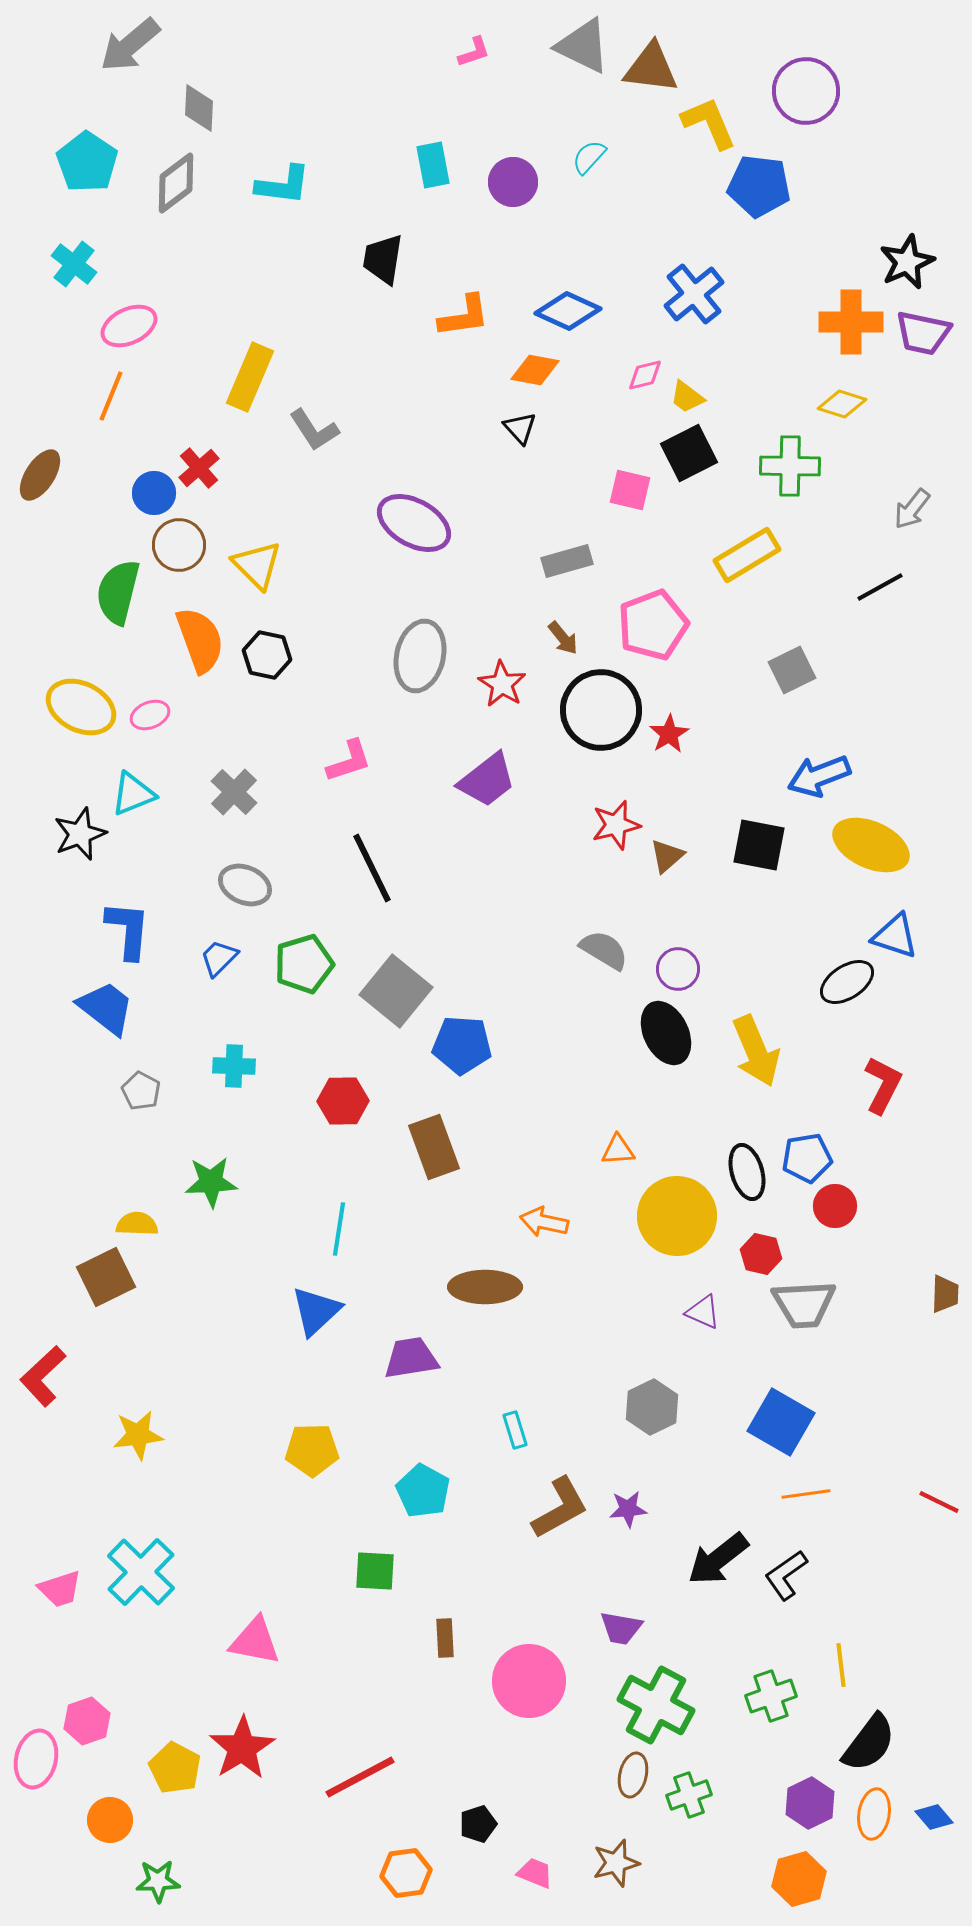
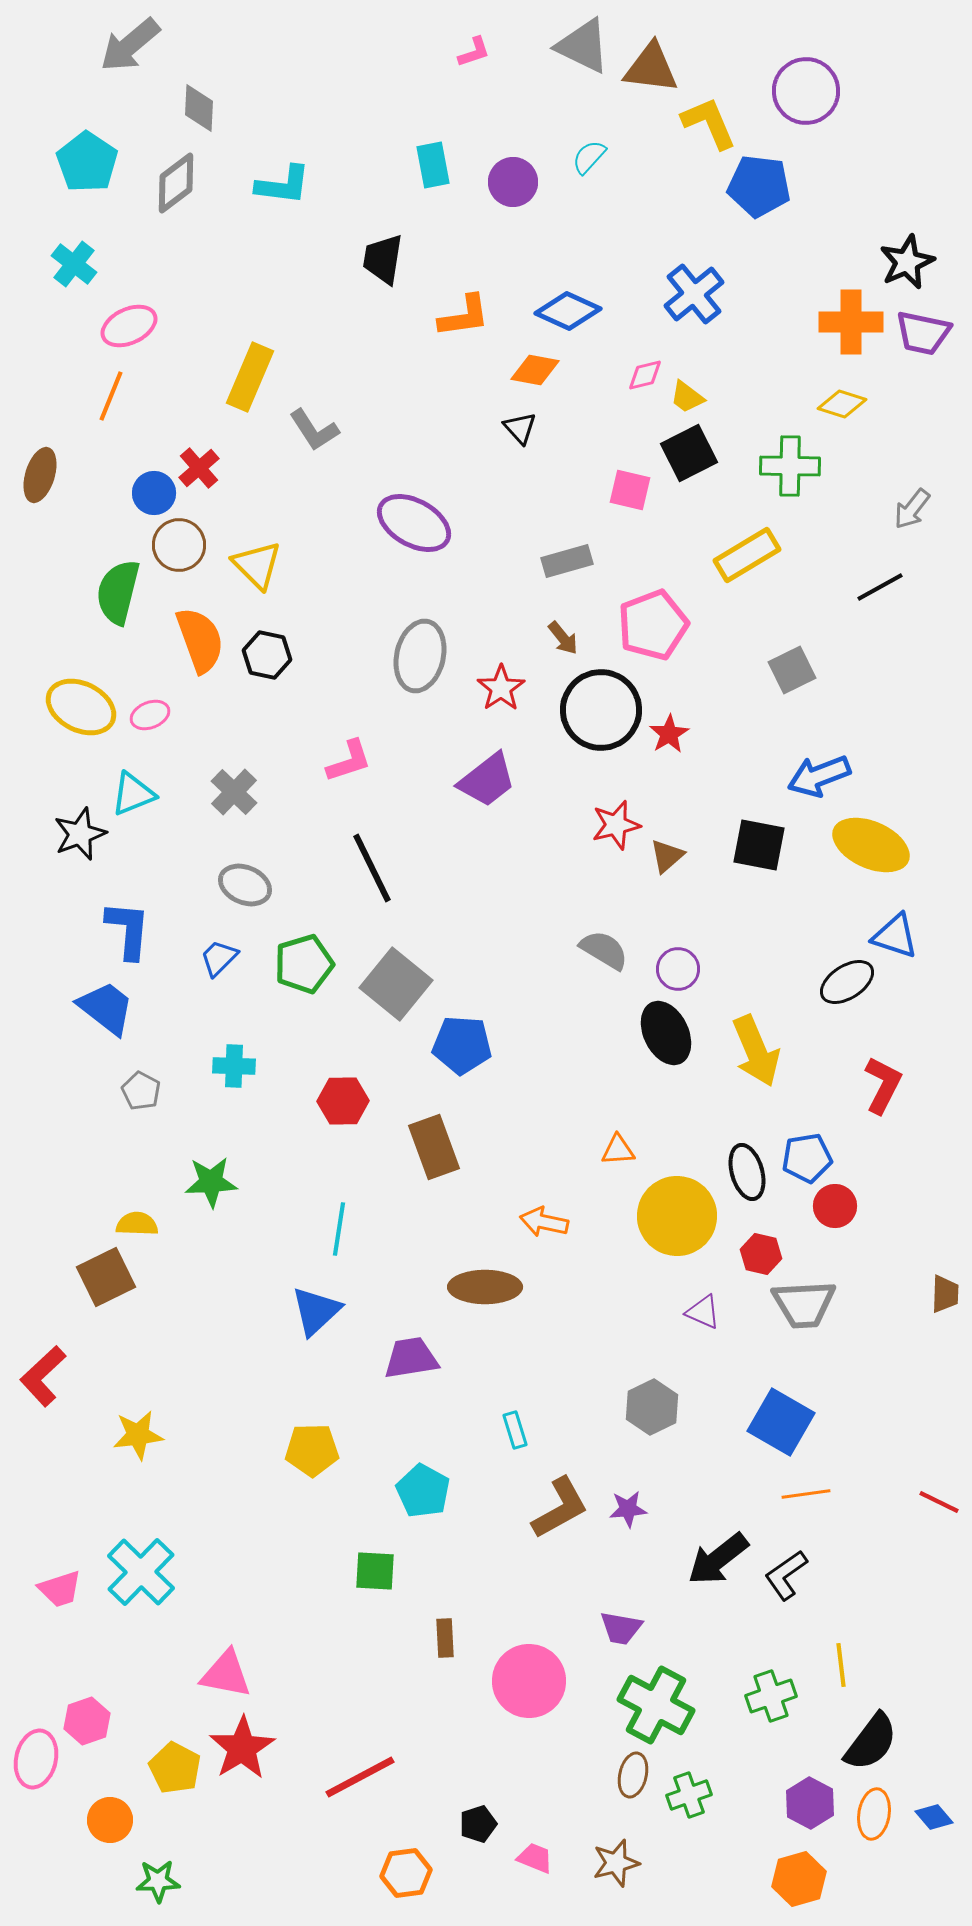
brown ellipse at (40, 475): rotated 16 degrees counterclockwise
red star at (502, 684): moved 1 px left, 4 px down; rotated 6 degrees clockwise
gray square at (396, 991): moved 7 px up
pink triangle at (255, 1641): moved 29 px left, 33 px down
black semicircle at (869, 1743): moved 2 px right, 1 px up
purple hexagon at (810, 1803): rotated 6 degrees counterclockwise
pink trapezoid at (535, 1873): moved 15 px up
